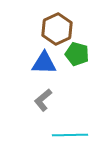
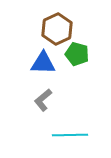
blue triangle: moved 1 px left
